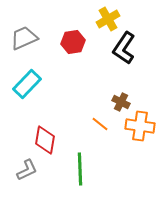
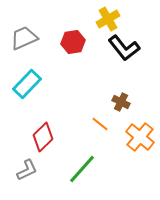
black L-shape: rotated 72 degrees counterclockwise
orange cross: moved 11 px down; rotated 32 degrees clockwise
red diamond: moved 2 px left, 3 px up; rotated 36 degrees clockwise
green line: moved 2 px right; rotated 44 degrees clockwise
